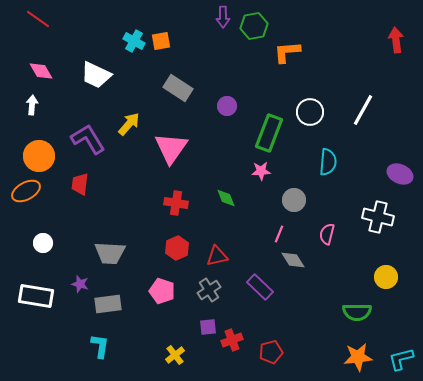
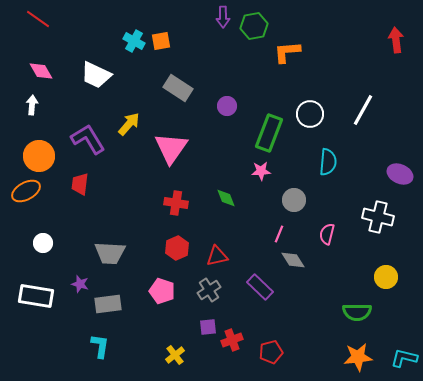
white circle at (310, 112): moved 2 px down
cyan L-shape at (401, 359): moved 3 px right, 1 px up; rotated 28 degrees clockwise
